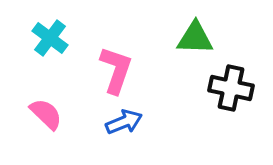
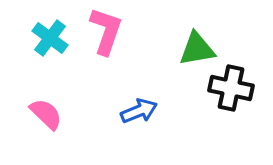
green triangle: moved 2 px right, 11 px down; rotated 12 degrees counterclockwise
pink L-shape: moved 10 px left, 39 px up
blue arrow: moved 15 px right, 11 px up
